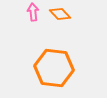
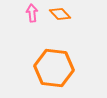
pink arrow: moved 1 px left, 1 px down
